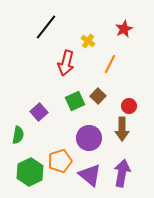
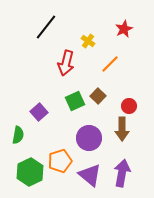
orange line: rotated 18 degrees clockwise
